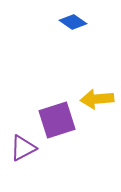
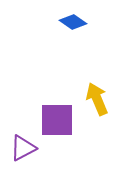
yellow arrow: rotated 72 degrees clockwise
purple square: rotated 18 degrees clockwise
